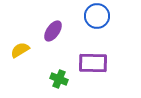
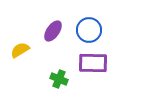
blue circle: moved 8 px left, 14 px down
